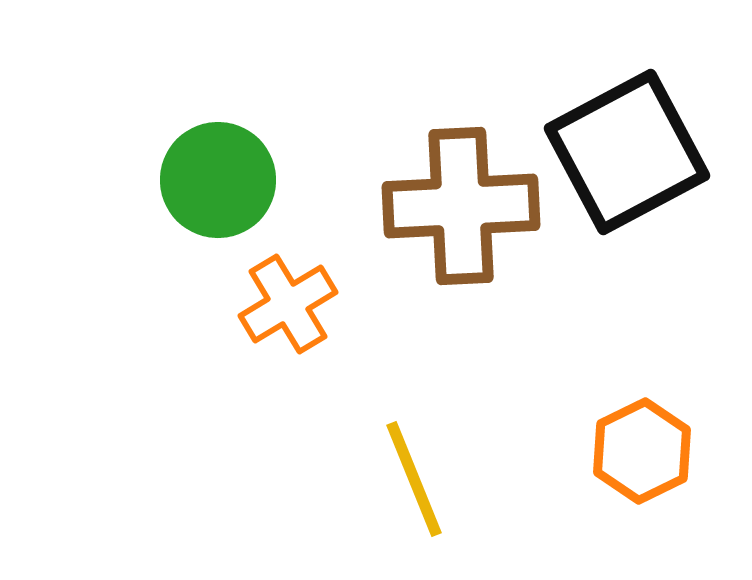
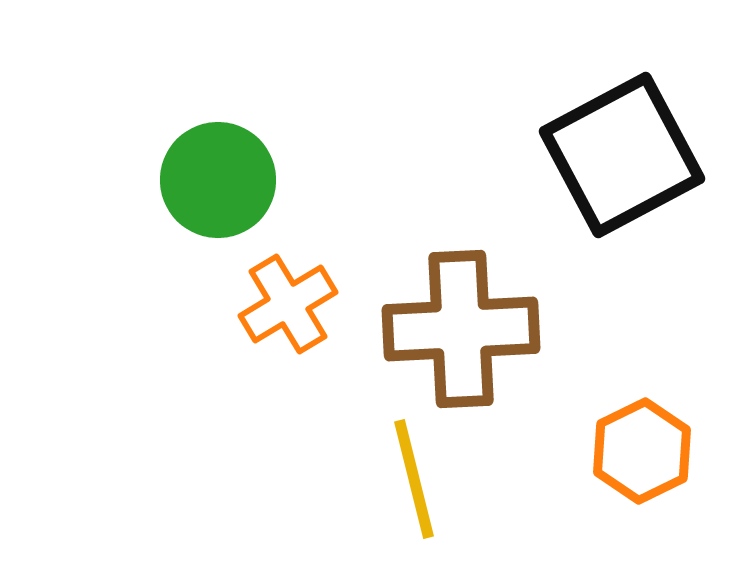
black square: moved 5 px left, 3 px down
brown cross: moved 123 px down
yellow line: rotated 8 degrees clockwise
